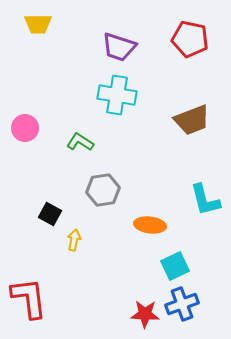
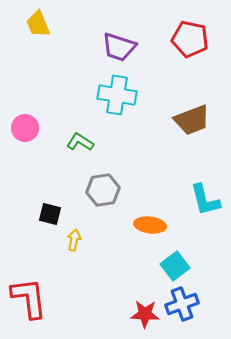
yellow trapezoid: rotated 68 degrees clockwise
black square: rotated 15 degrees counterclockwise
cyan square: rotated 12 degrees counterclockwise
